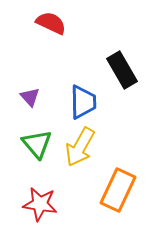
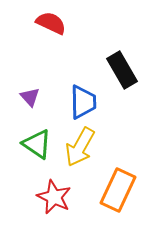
green triangle: rotated 16 degrees counterclockwise
red star: moved 14 px right, 7 px up; rotated 16 degrees clockwise
